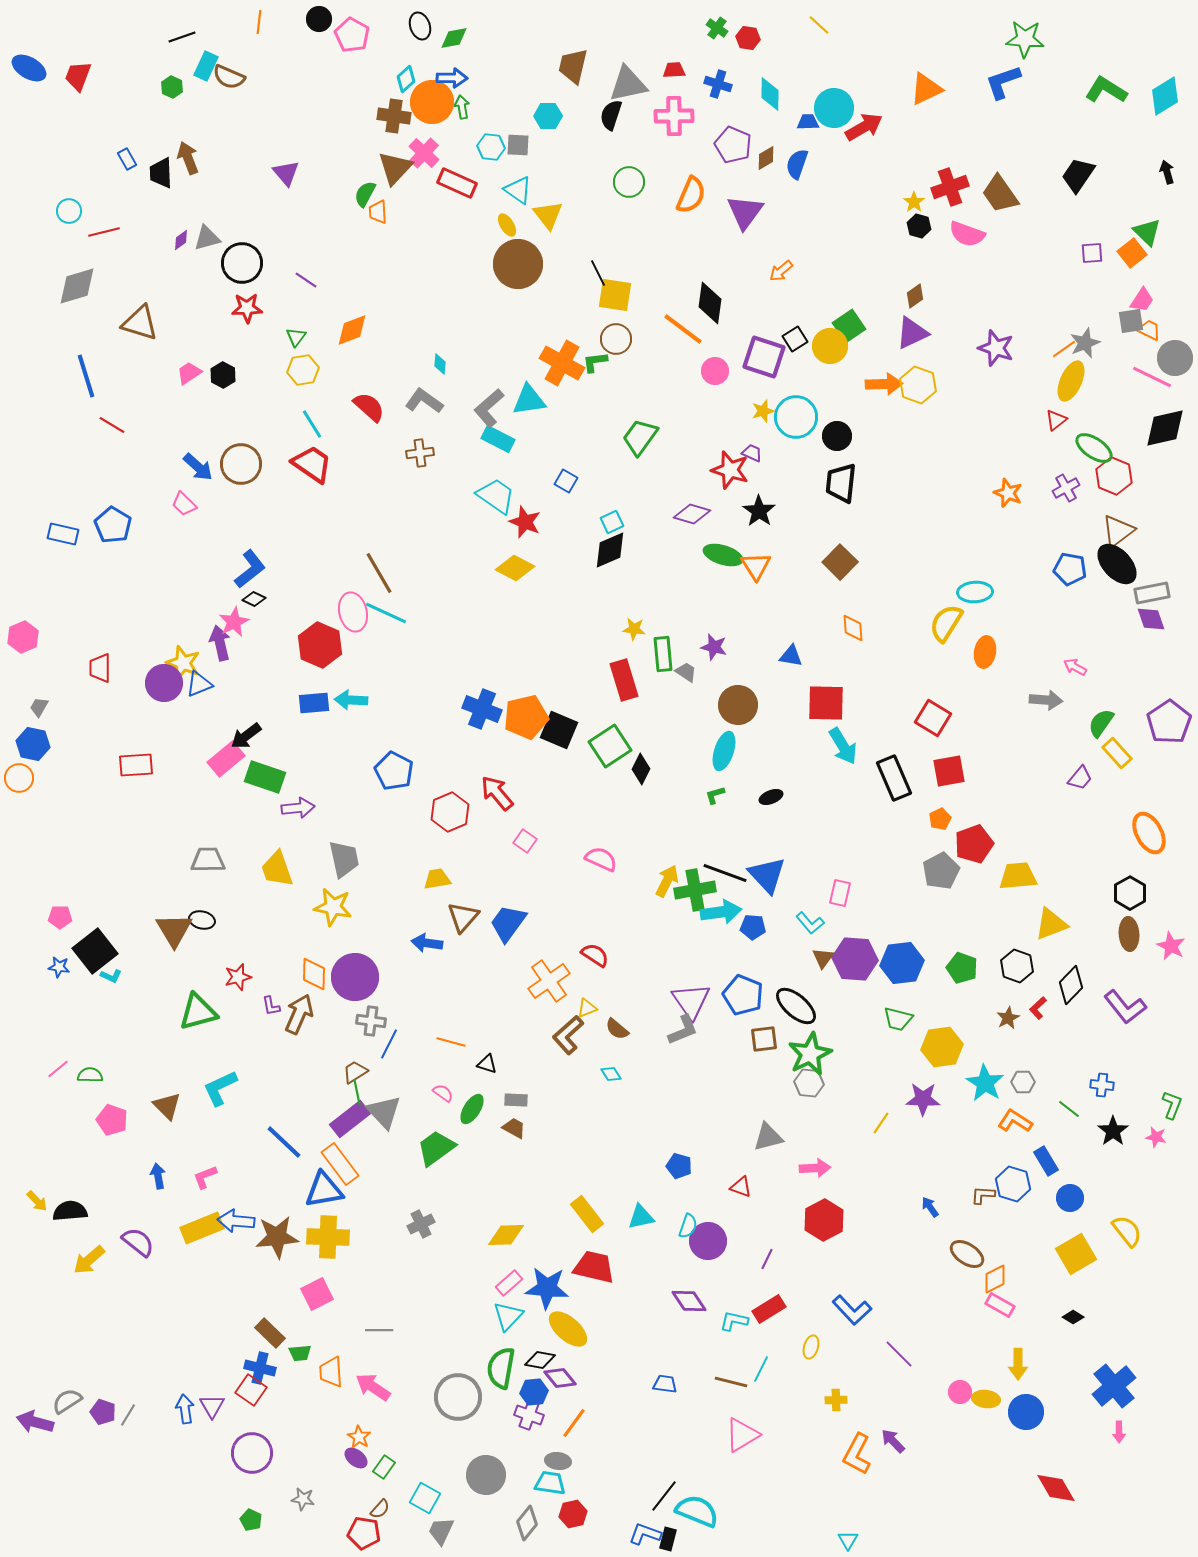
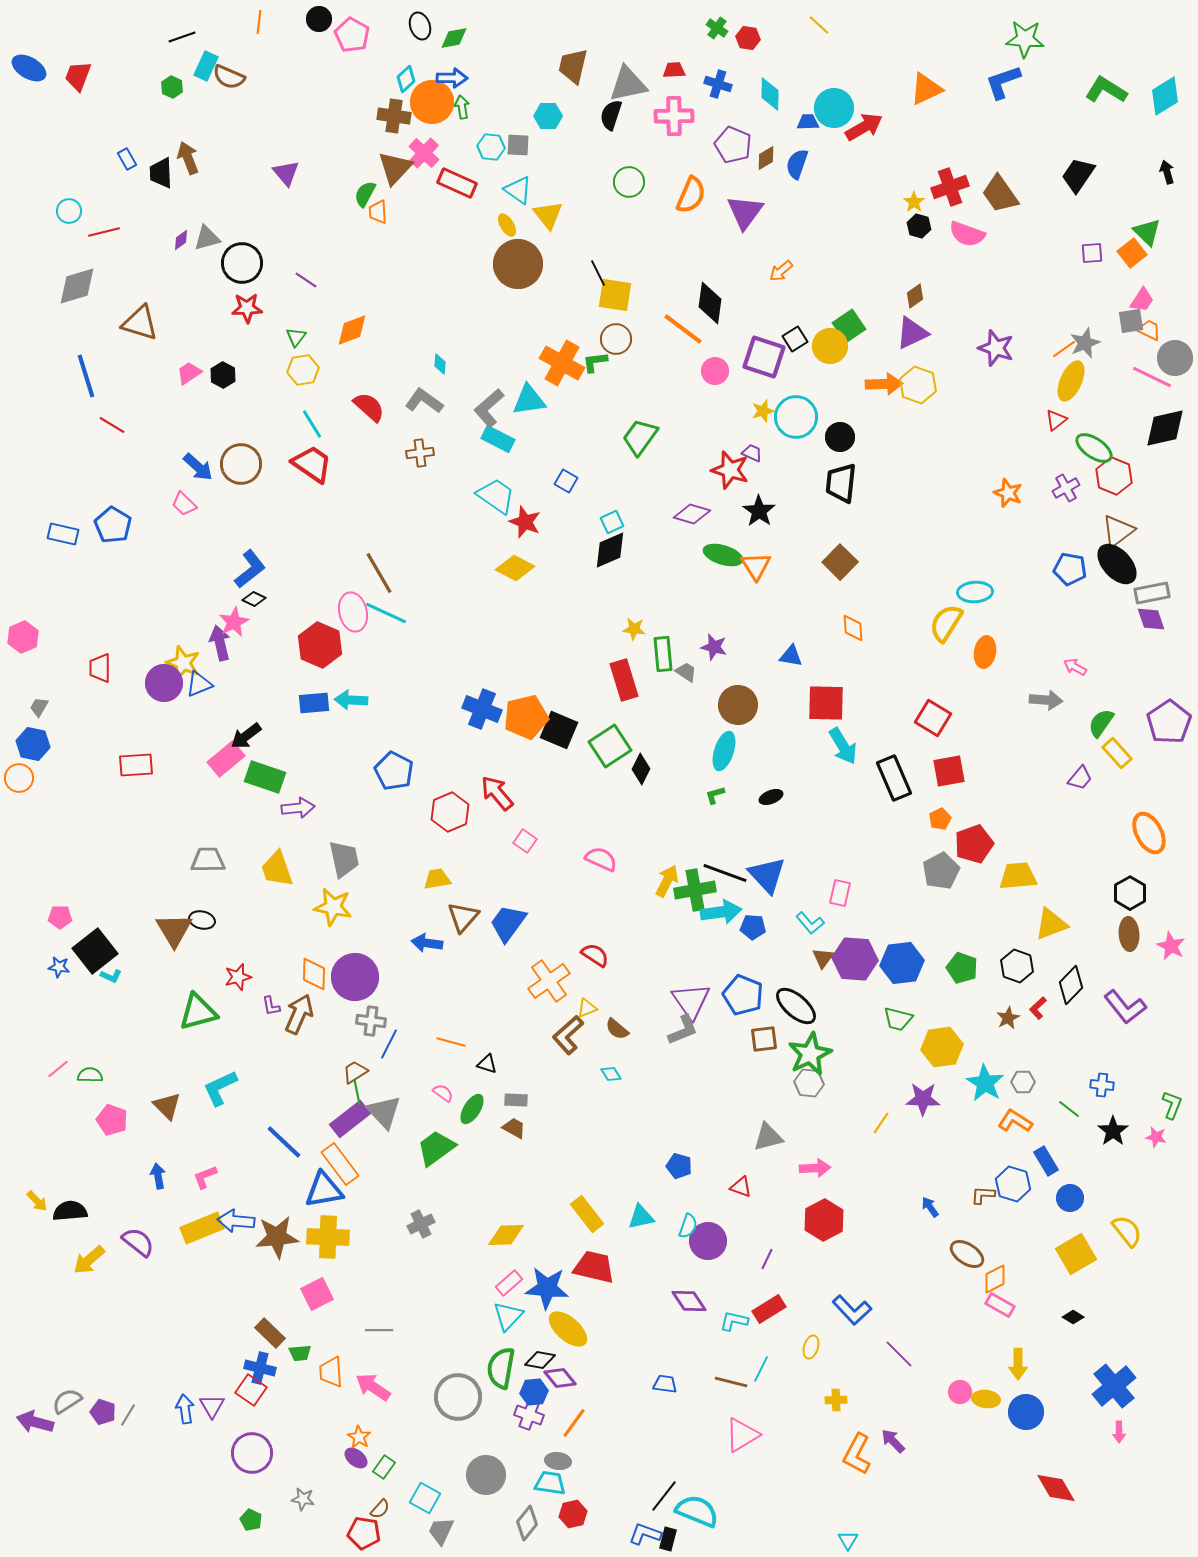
black circle at (837, 436): moved 3 px right, 1 px down
